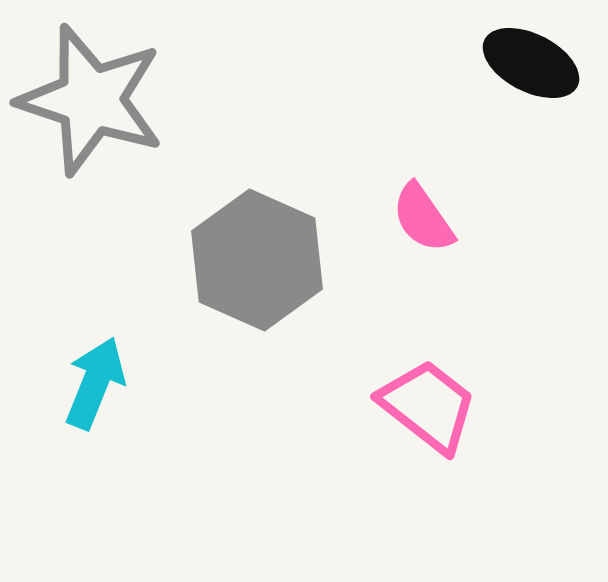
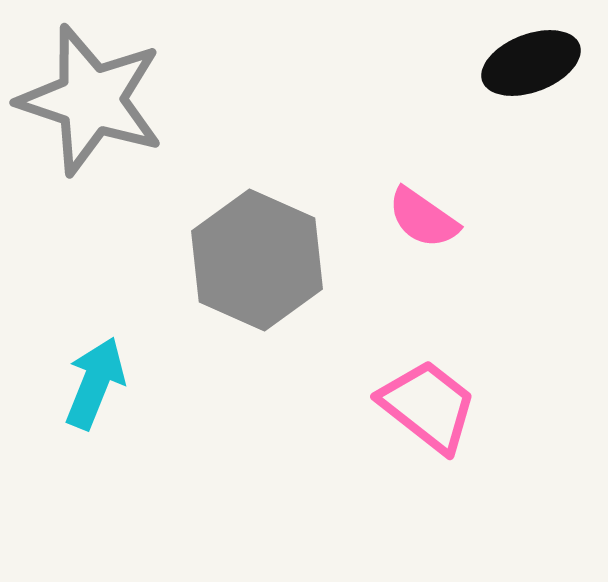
black ellipse: rotated 48 degrees counterclockwise
pink semicircle: rotated 20 degrees counterclockwise
